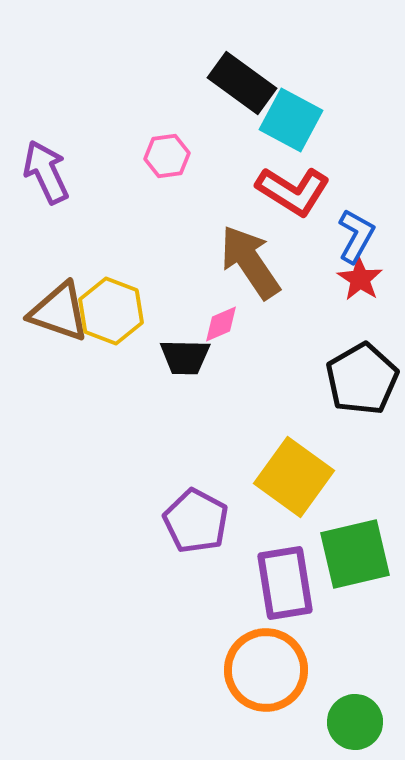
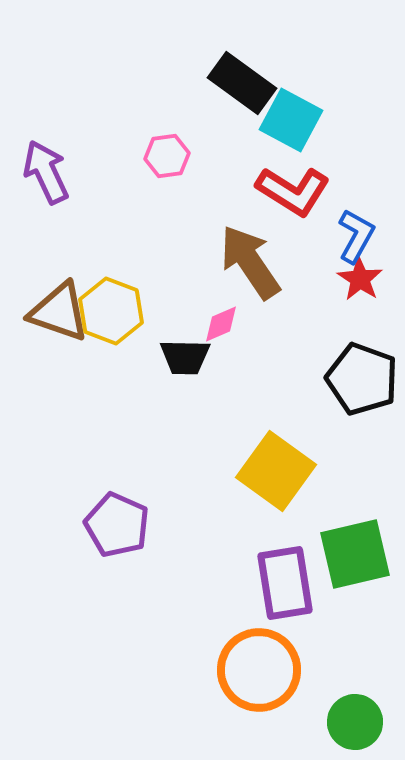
black pentagon: rotated 22 degrees counterclockwise
yellow square: moved 18 px left, 6 px up
purple pentagon: moved 79 px left, 4 px down; rotated 4 degrees counterclockwise
orange circle: moved 7 px left
